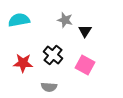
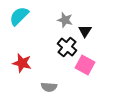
cyan semicircle: moved 4 px up; rotated 35 degrees counterclockwise
black cross: moved 14 px right, 8 px up
red star: moved 1 px left; rotated 12 degrees clockwise
